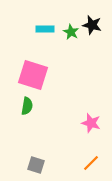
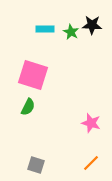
black star: rotated 12 degrees counterclockwise
green semicircle: moved 1 px right, 1 px down; rotated 18 degrees clockwise
